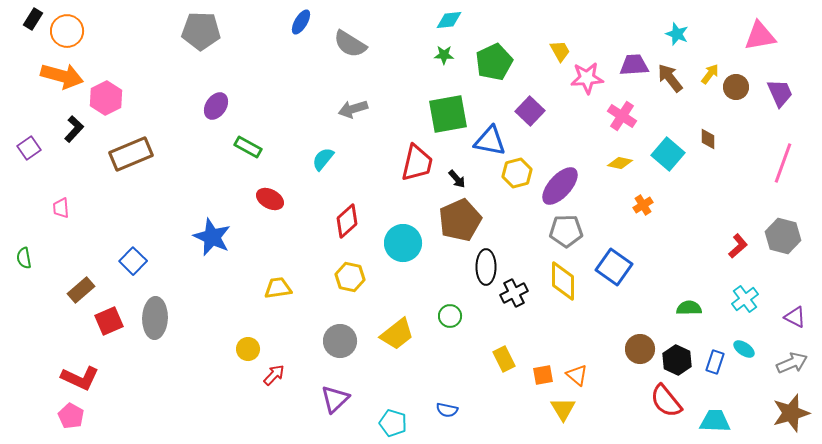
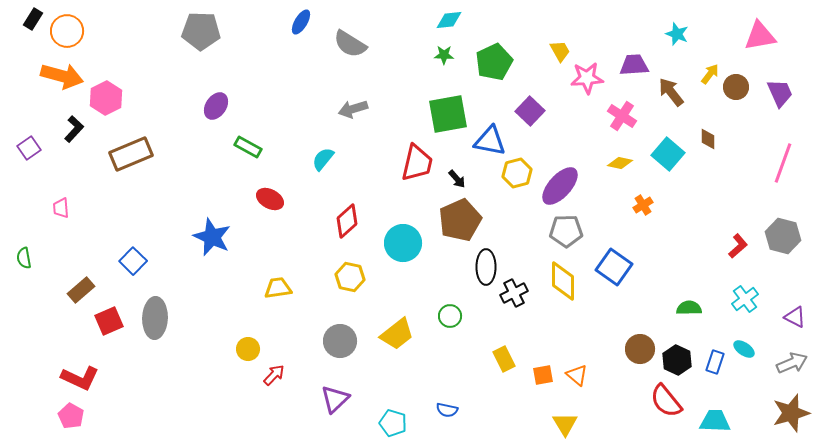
brown arrow at (670, 78): moved 1 px right, 14 px down
yellow triangle at (563, 409): moved 2 px right, 15 px down
